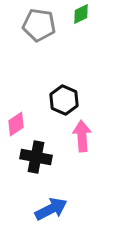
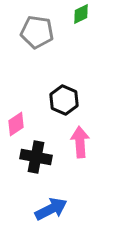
gray pentagon: moved 2 px left, 7 px down
pink arrow: moved 2 px left, 6 px down
